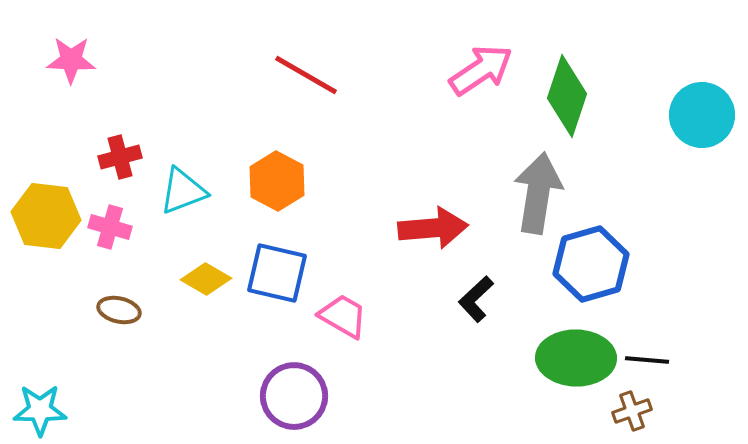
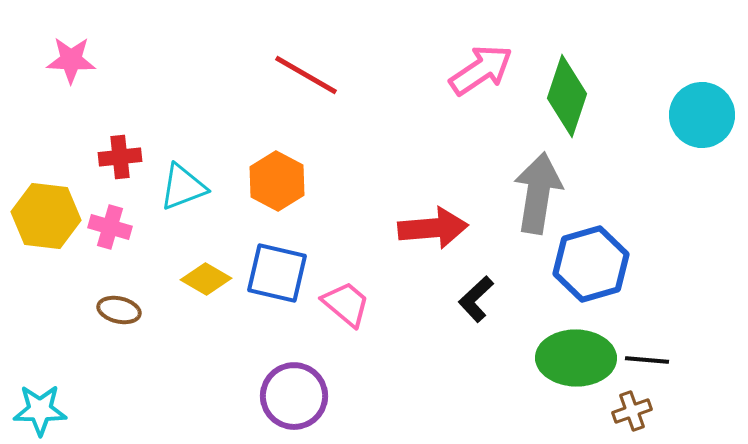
red cross: rotated 9 degrees clockwise
cyan triangle: moved 4 px up
pink trapezoid: moved 3 px right, 12 px up; rotated 10 degrees clockwise
